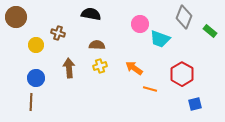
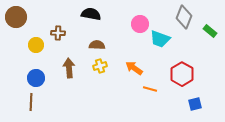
brown cross: rotated 16 degrees counterclockwise
